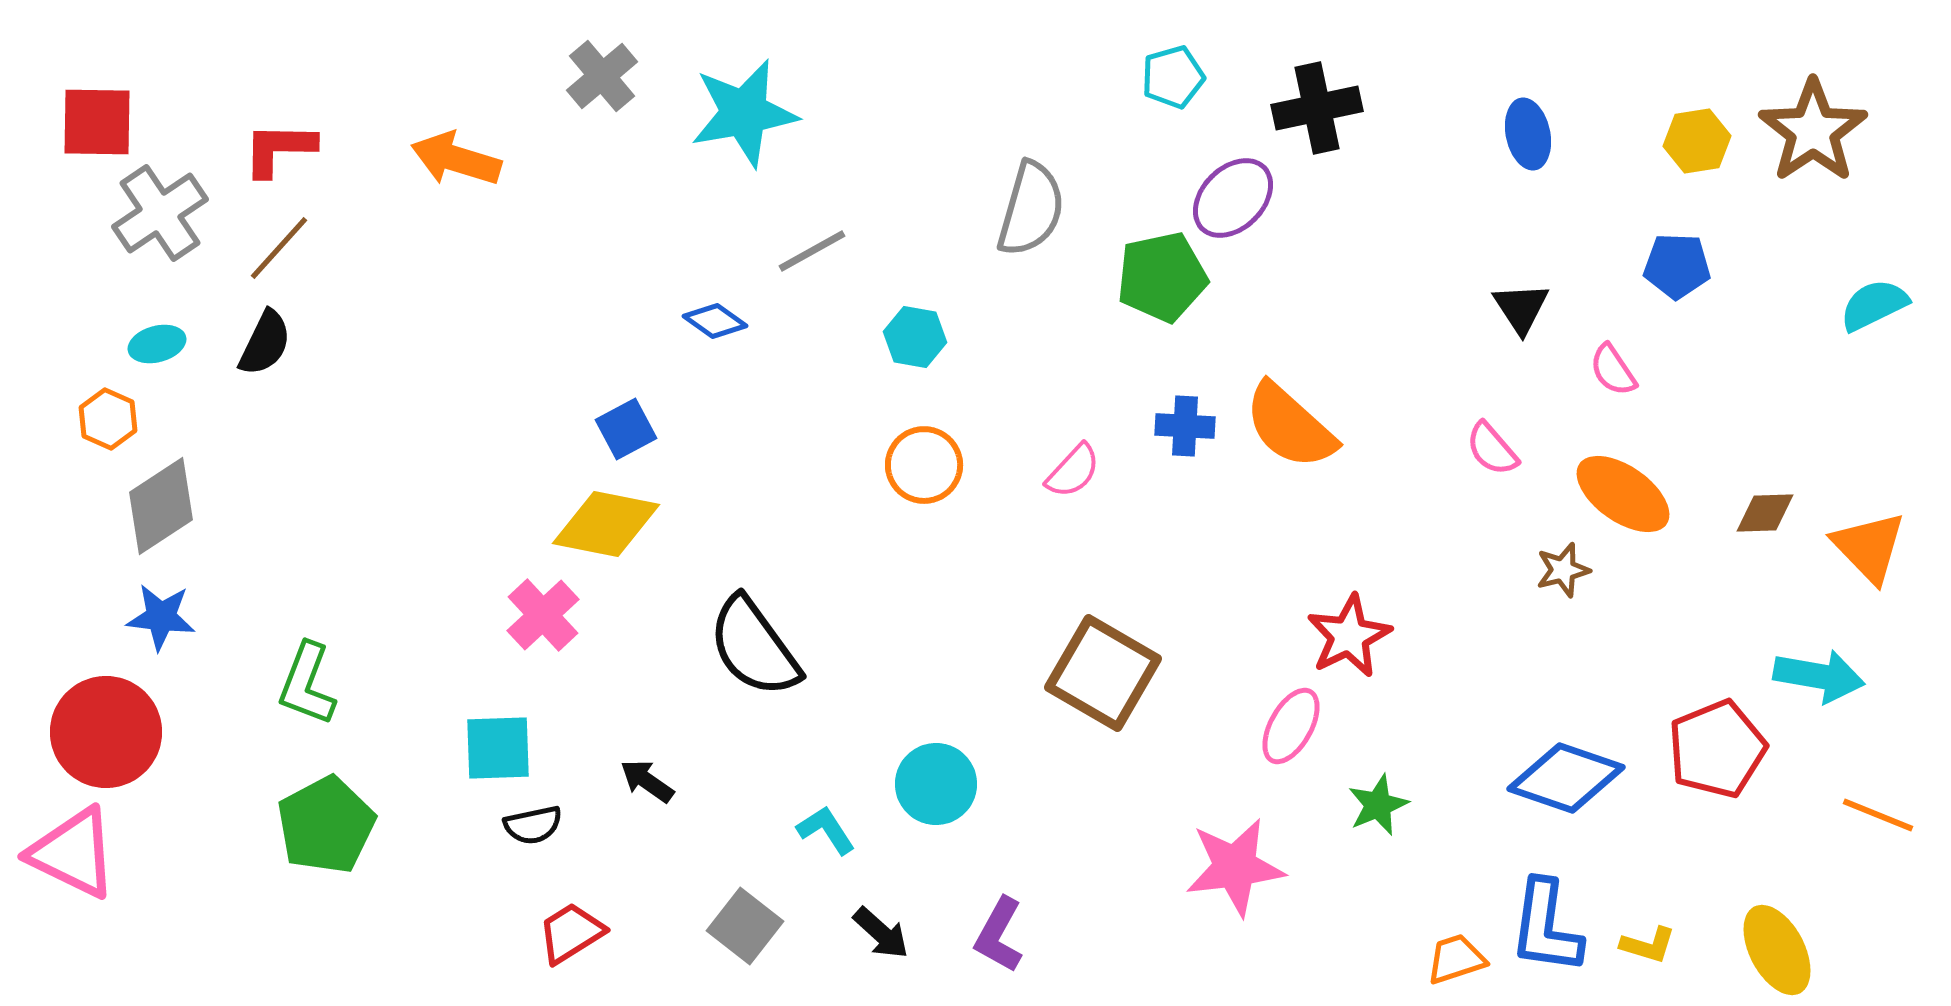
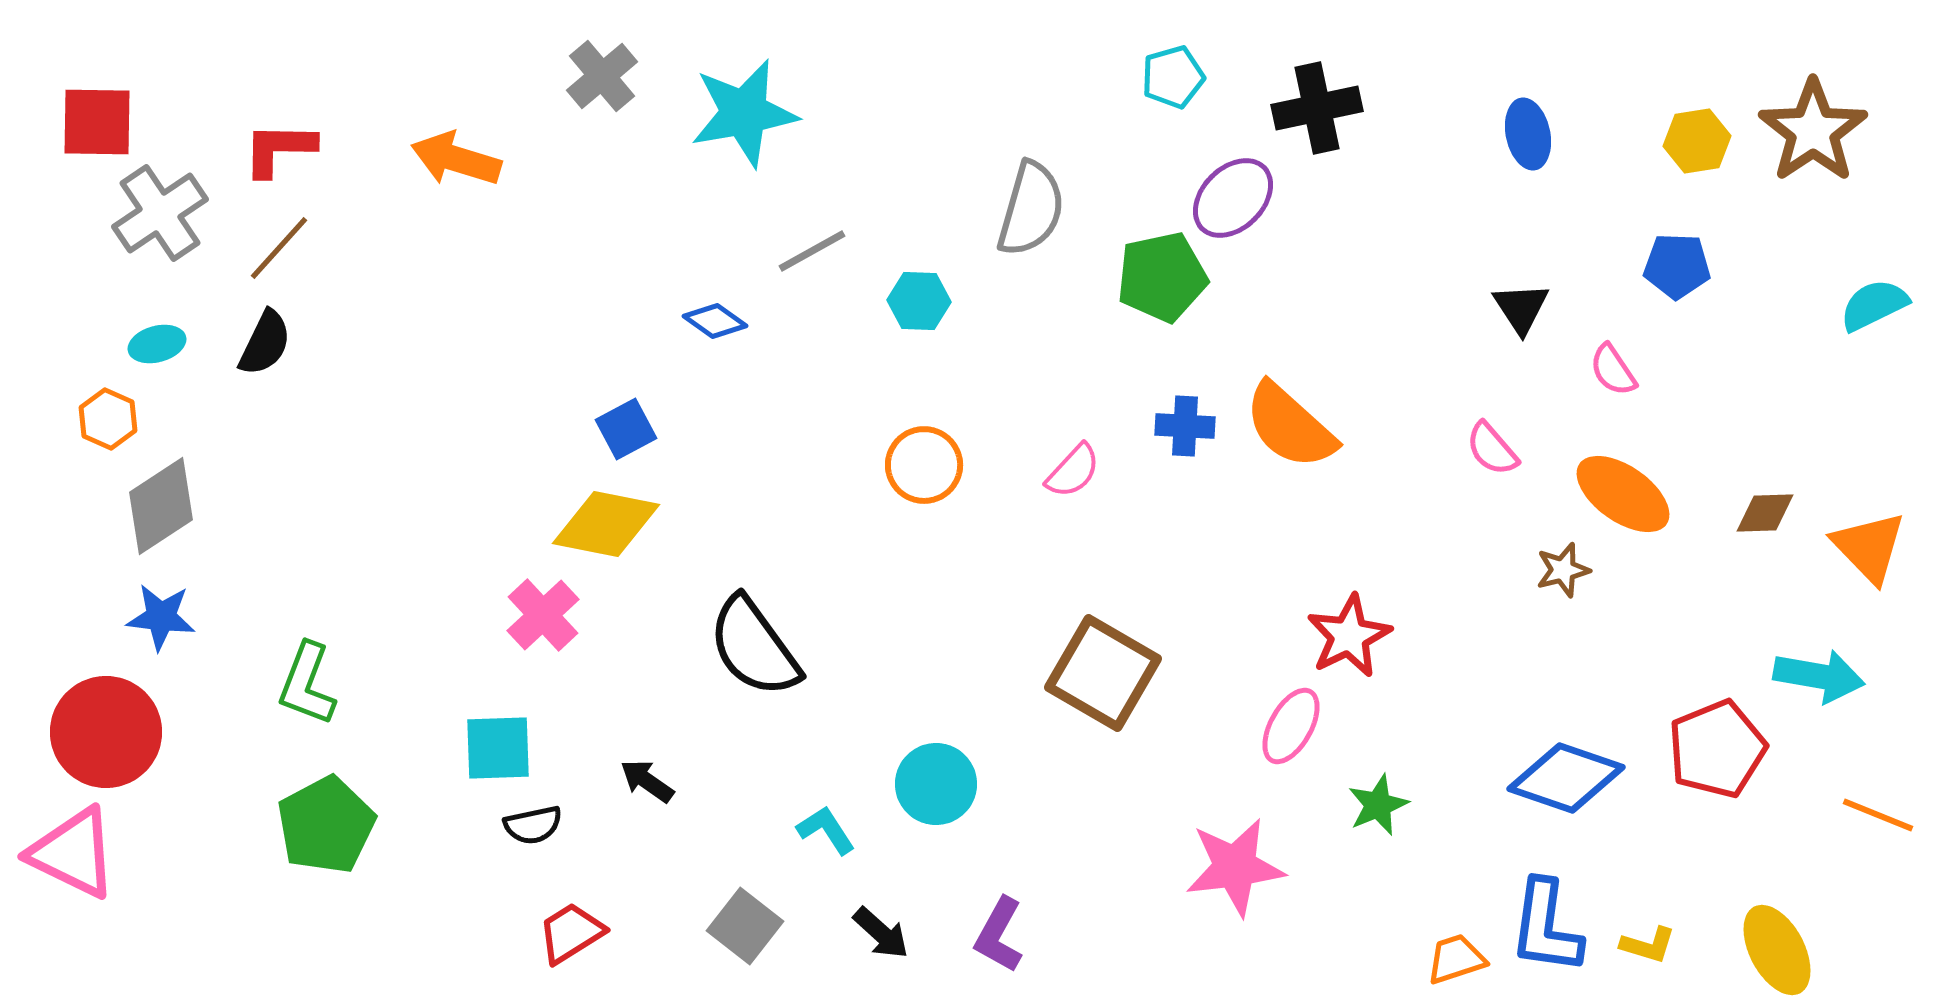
cyan hexagon at (915, 337): moved 4 px right, 36 px up; rotated 8 degrees counterclockwise
